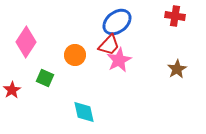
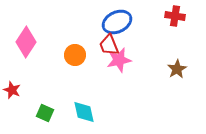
blue ellipse: rotated 12 degrees clockwise
red trapezoid: rotated 115 degrees clockwise
pink star: rotated 15 degrees clockwise
green square: moved 35 px down
red star: rotated 18 degrees counterclockwise
